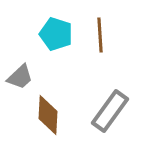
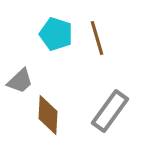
brown line: moved 3 px left, 3 px down; rotated 12 degrees counterclockwise
gray trapezoid: moved 4 px down
